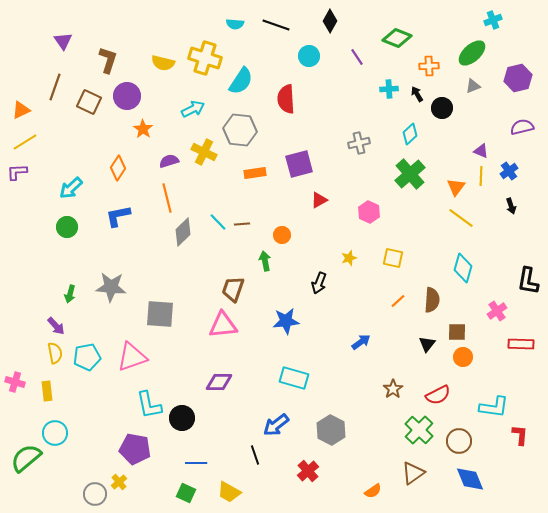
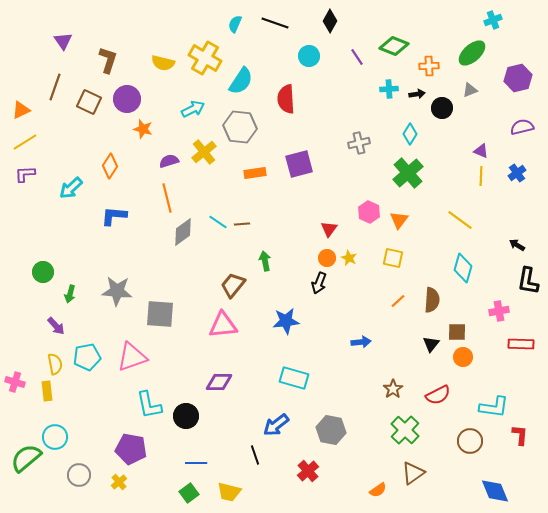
cyan semicircle at (235, 24): rotated 108 degrees clockwise
black line at (276, 25): moved 1 px left, 2 px up
green diamond at (397, 38): moved 3 px left, 8 px down
yellow cross at (205, 58): rotated 12 degrees clockwise
gray triangle at (473, 86): moved 3 px left, 4 px down
black arrow at (417, 94): rotated 112 degrees clockwise
purple circle at (127, 96): moved 3 px down
orange star at (143, 129): rotated 18 degrees counterclockwise
gray hexagon at (240, 130): moved 3 px up
cyan diamond at (410, 134): rotated 15 degrees counterclockwise
yellow cross at (204, 152): rotated 25 degrees clockwise
orange diamond at (118, 168): moved 8 px left, 2 px up
blue cross at (509, 171): moved 8 px right, 2 px down
purple L-shape at (17, 172): moved 8 px right, 2 px down
green cross at (410, 174): moved 2 px left, 1 px up
orange triangle at (456, 187): moved 57 px left, 33 px down
red triangle at (319, 200): moved 10 px right, 29 px down; rotated 24 degrees counterclockwise
black arrow at (511, 206): moved 6 px right, 39 px down; rotated 140 degrees clockwise
blue L-shape at (118, 216): moved 4 px left; rotated 16 degrees clockwise
yellow line at (461, 218): moved 1 px left, 2 px down
cyan line at (218, 222): rotated 12 degrees counterclockwise
green circle at (67, 227): moved 24 px left, 45 px down
gray diamond at (183, 232): rotated 8 degrees clockwise
orange circle at (282, 235): moved 45 px right, 23 px down
yellow star at (349, 258): rotated 28 degrees counterclockwise
gray star at (111, 287): moved 6 px right, 4 px down
brown trapezoid at (233, 289): moved 4 px up; rotated 20 degrees clockwise
pink cross at (497, 311): moved 2 px right; rotated 24 degrees clockwise
blue arrow at (361, 342): rotated 30 degrees clockwise
black triangle at (427, 344): moved 4 px right
yellow semicircle at (55, 353): moved 11 px down
black circle at (182, 418): moved 4 px right, 2 px up
gray hexagon at (331, 430): rotated 16 degrees counterclockwise
green cross at (419, 430): moved 14 px left
cyan circle at (55, 433): moved 4 px down
brown circle at (459, 441): moved 11 px right
purple pentagon at (135, 449): moved 4 px left
blue diamond at (470, 479): moved 25 px right, 12 px down
orange semicircle at (373, 491): moved 5 px right, 1 px up
yellow trapezoid at (229, 492): rotated 15 degrees counterclockwise
green square at (186, 493): moved 3 px right; rotated 30 degrees clockwise
gray circle at (95, 494): moved 16 px left, 19 px up
